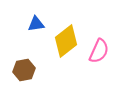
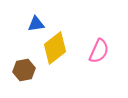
yellow diamond: moved 11 px left, 7 px down
